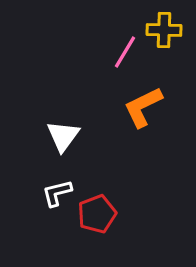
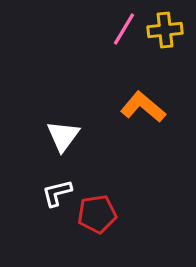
yellow cross: moved 1 px right; rotated 8 degrees counterclockwise
pink line: moved 1 px left, 23 px up
orange L-shape: rotated 66 degrees clockwise
red pentagon: rotated 12 degrees clockwise
